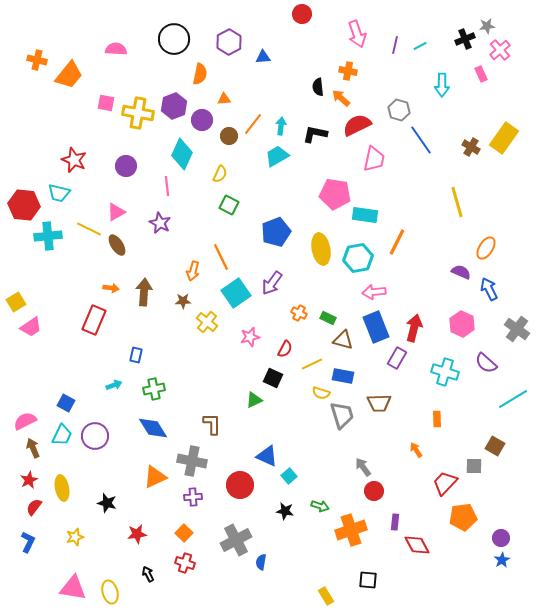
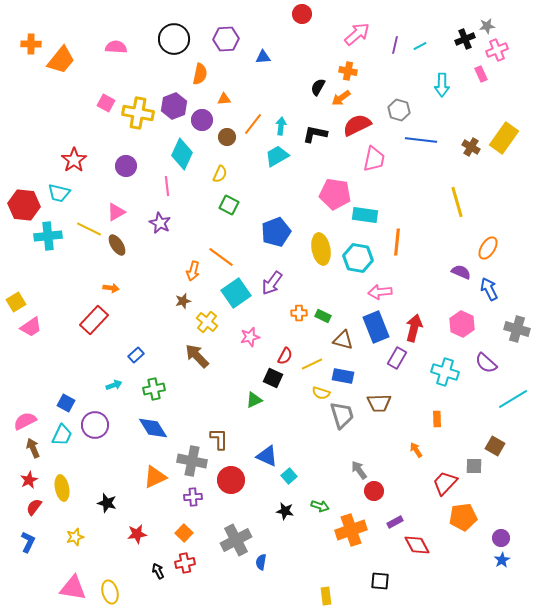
pink arrow at (357, 34): rotated 112 degrees counterclockwise
purple hexagon at (229, 42): moved 3 px left, 3 px up; rotated 25 degrees clockwise
pink semicircle at (116, 49): moved 2 px up
pink cross at (500, 50): moved 3 px left; rotated 20 degrees clockwise
orange cross at (37, 60): moved 6 px left, 16 px up; rotated 12 degrees counterclockwise
orange trapezoid at (69, 75): moved 8 px left, 15 px up
black semicircle at (318, 87): rotated 36 degrees clockwise
orange arrow at (341, 98): rotated 78 degrees counterclockwise
pink square at (106, 103): rotated 18 degrees clockwise
brown circle at (229, 136): moved 2 px left, 1 px down
blue line at (421, 140): rotated 48 degrees counterclockwise
red star at (74, 160): rotated 15 degrees clockwise
orange line at (397, 242): rotated 20 degrees counterclockwise
orange ellipse at (486, 248): moved 2 px right
orange line at (221, 257): rotated 28 degrees counterclockwise
cyan hexagon at (358, 258): rotated 20 degrees clockwise
brown arrow at (144, 292): moved 53 px right, 64 px down; rotated 48 degrees counterclockwise
pink arrow at (374, 292): moved 6 px right
brown star at (183, 301): rotated 14 degrees counterclockwise
orange cross at (299, 313): rotated 28 degrees counterclockwise
green rectangle at (328, 318): moved 5 px left, 2 px up
red rectangle at (94, 320): rotated 20 degrees clockwise
gray cross at (517, 329): rotated 20 degrees counterclockwise
red semicircle at (285, 349): moved 7 px down
blue rectangle at (136, 355): rotated 35 degrees clockwise
brown L-shape at (212, 424): moved 7 px right, 15 px down
purple circle at (95, 436): moved 11 px up
gray arrow at (363, 467): moved 4 px left, 3 px down
red circle at (240, 485): moved 9 px left, 5 px up
purple rectangle at (395, 522): rotated 56 degrees clockwise
red cross at (185, 563): rotated 30 degrees counterclockwise
black arrow at (148, 574): moved 10 px right, 3 px up
black square at (368, 580): moved 12 px right, 1 px down
yellow rectangle at (326, 596): rotated 24 degrees clockwise
